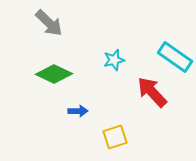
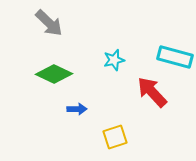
cyan rectangle: rotated 20 degrees counterclockwise
blue arrow: moved 1 px left, 2 px up
